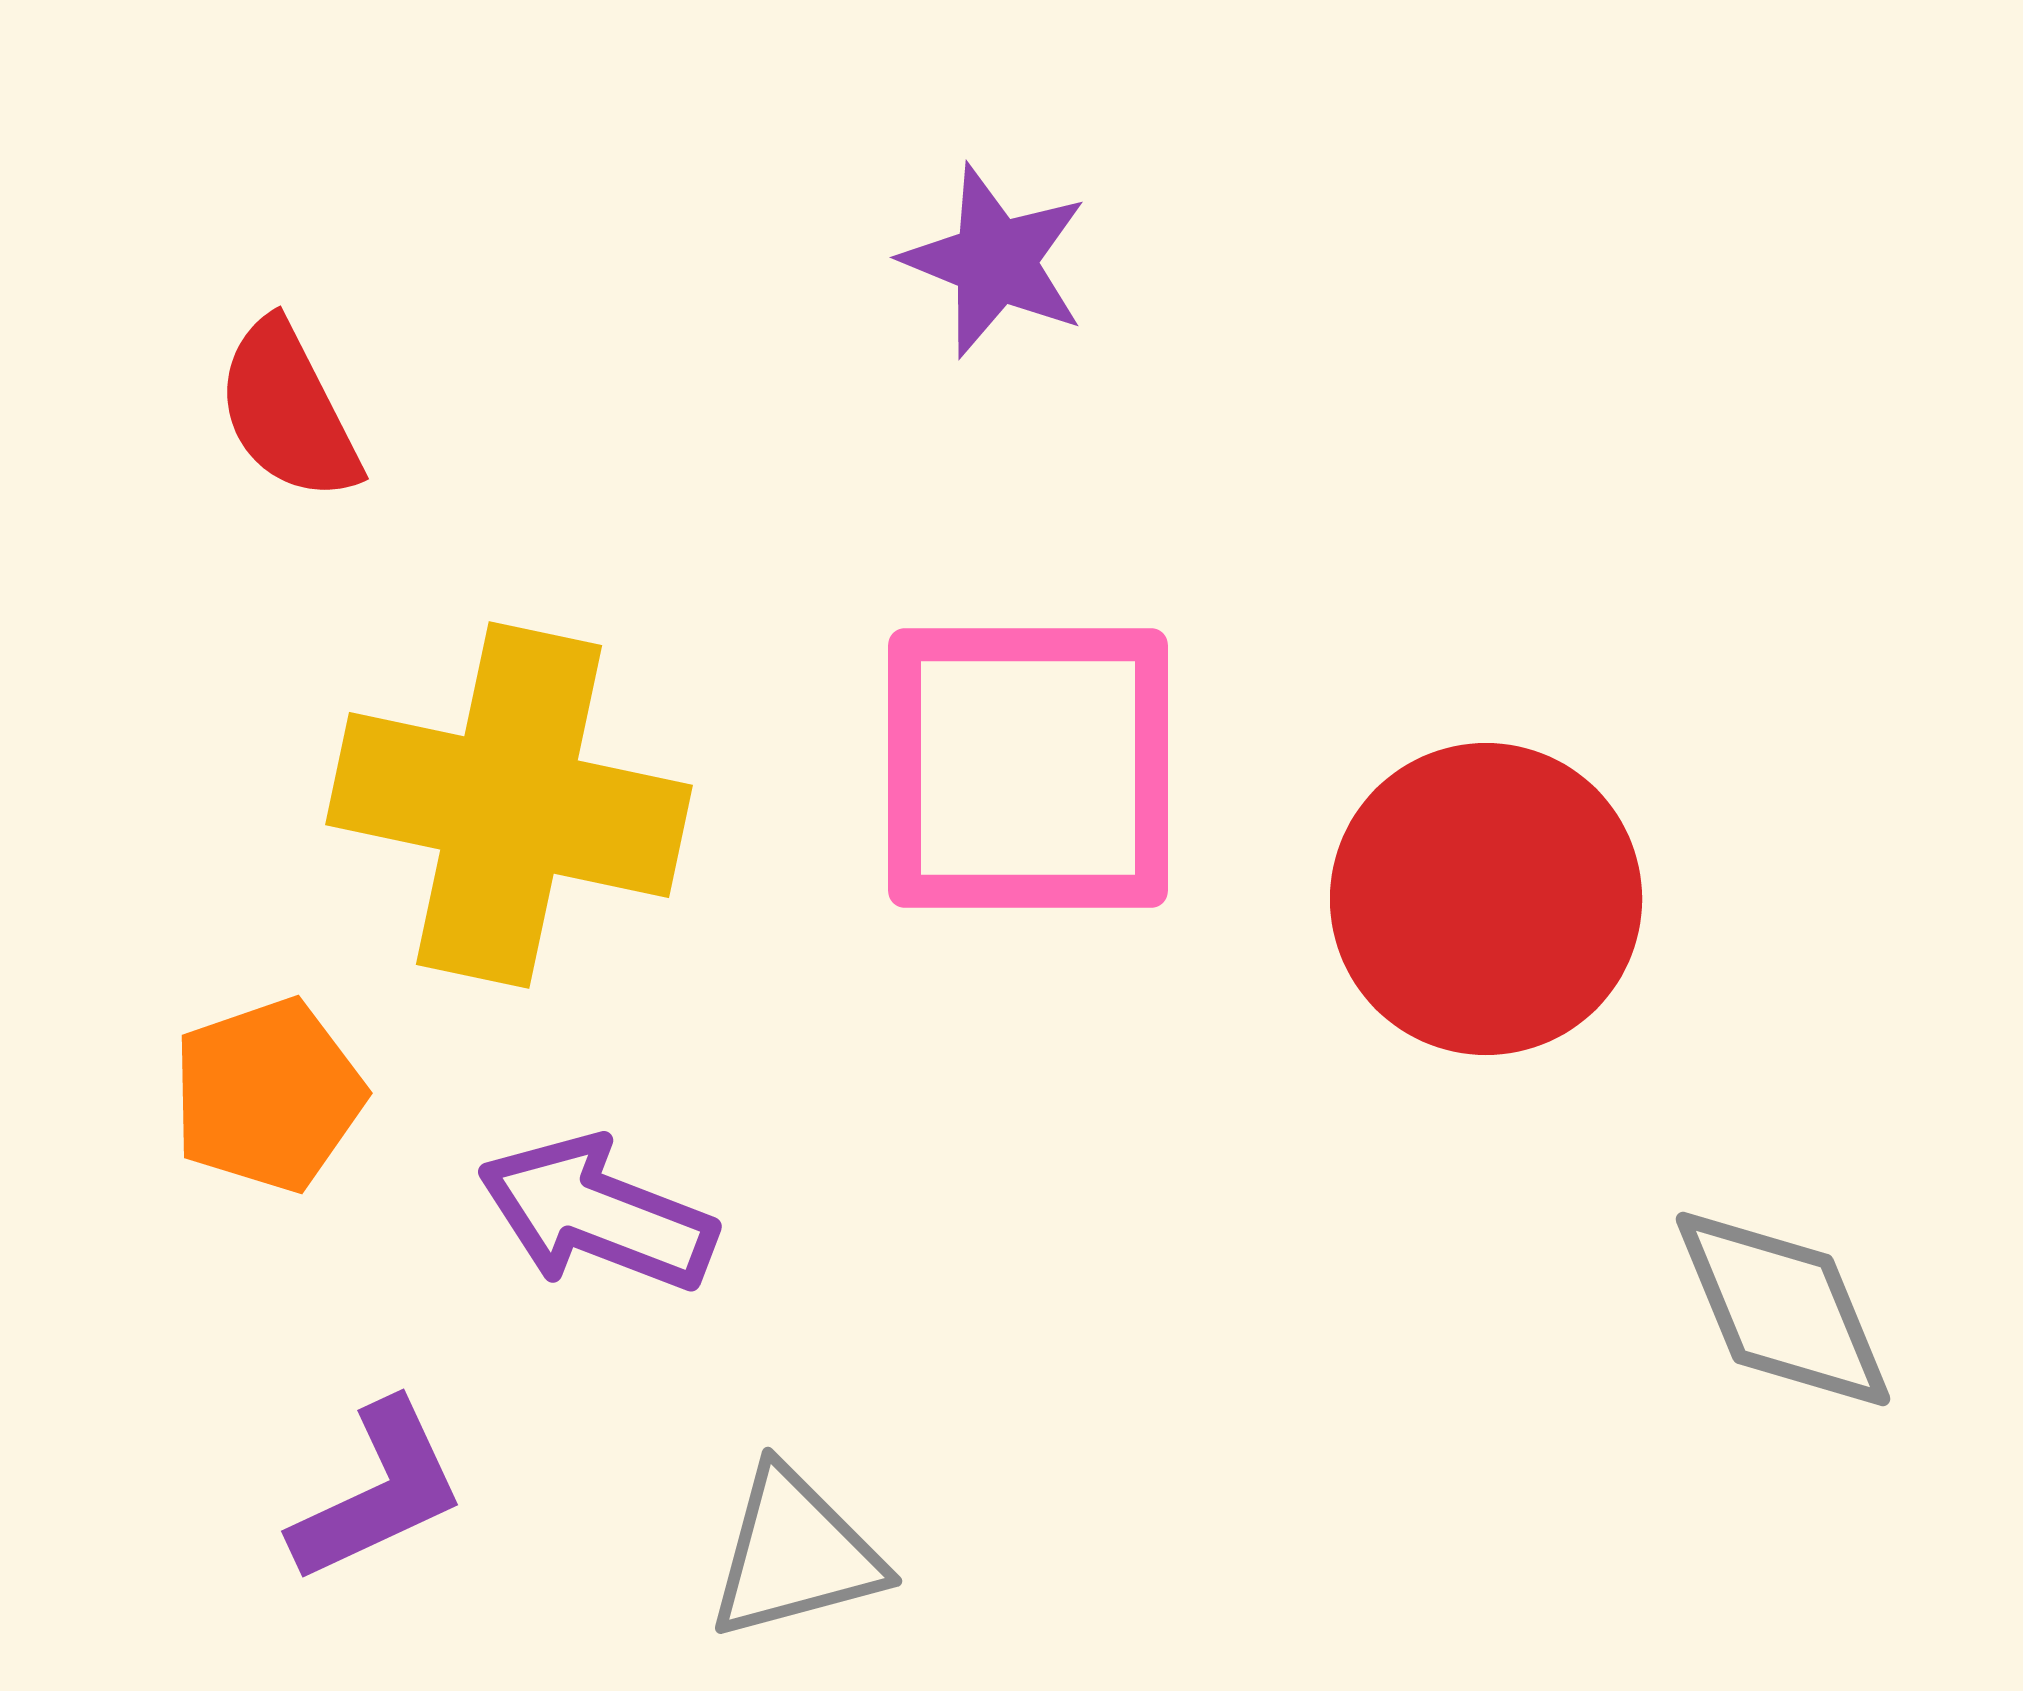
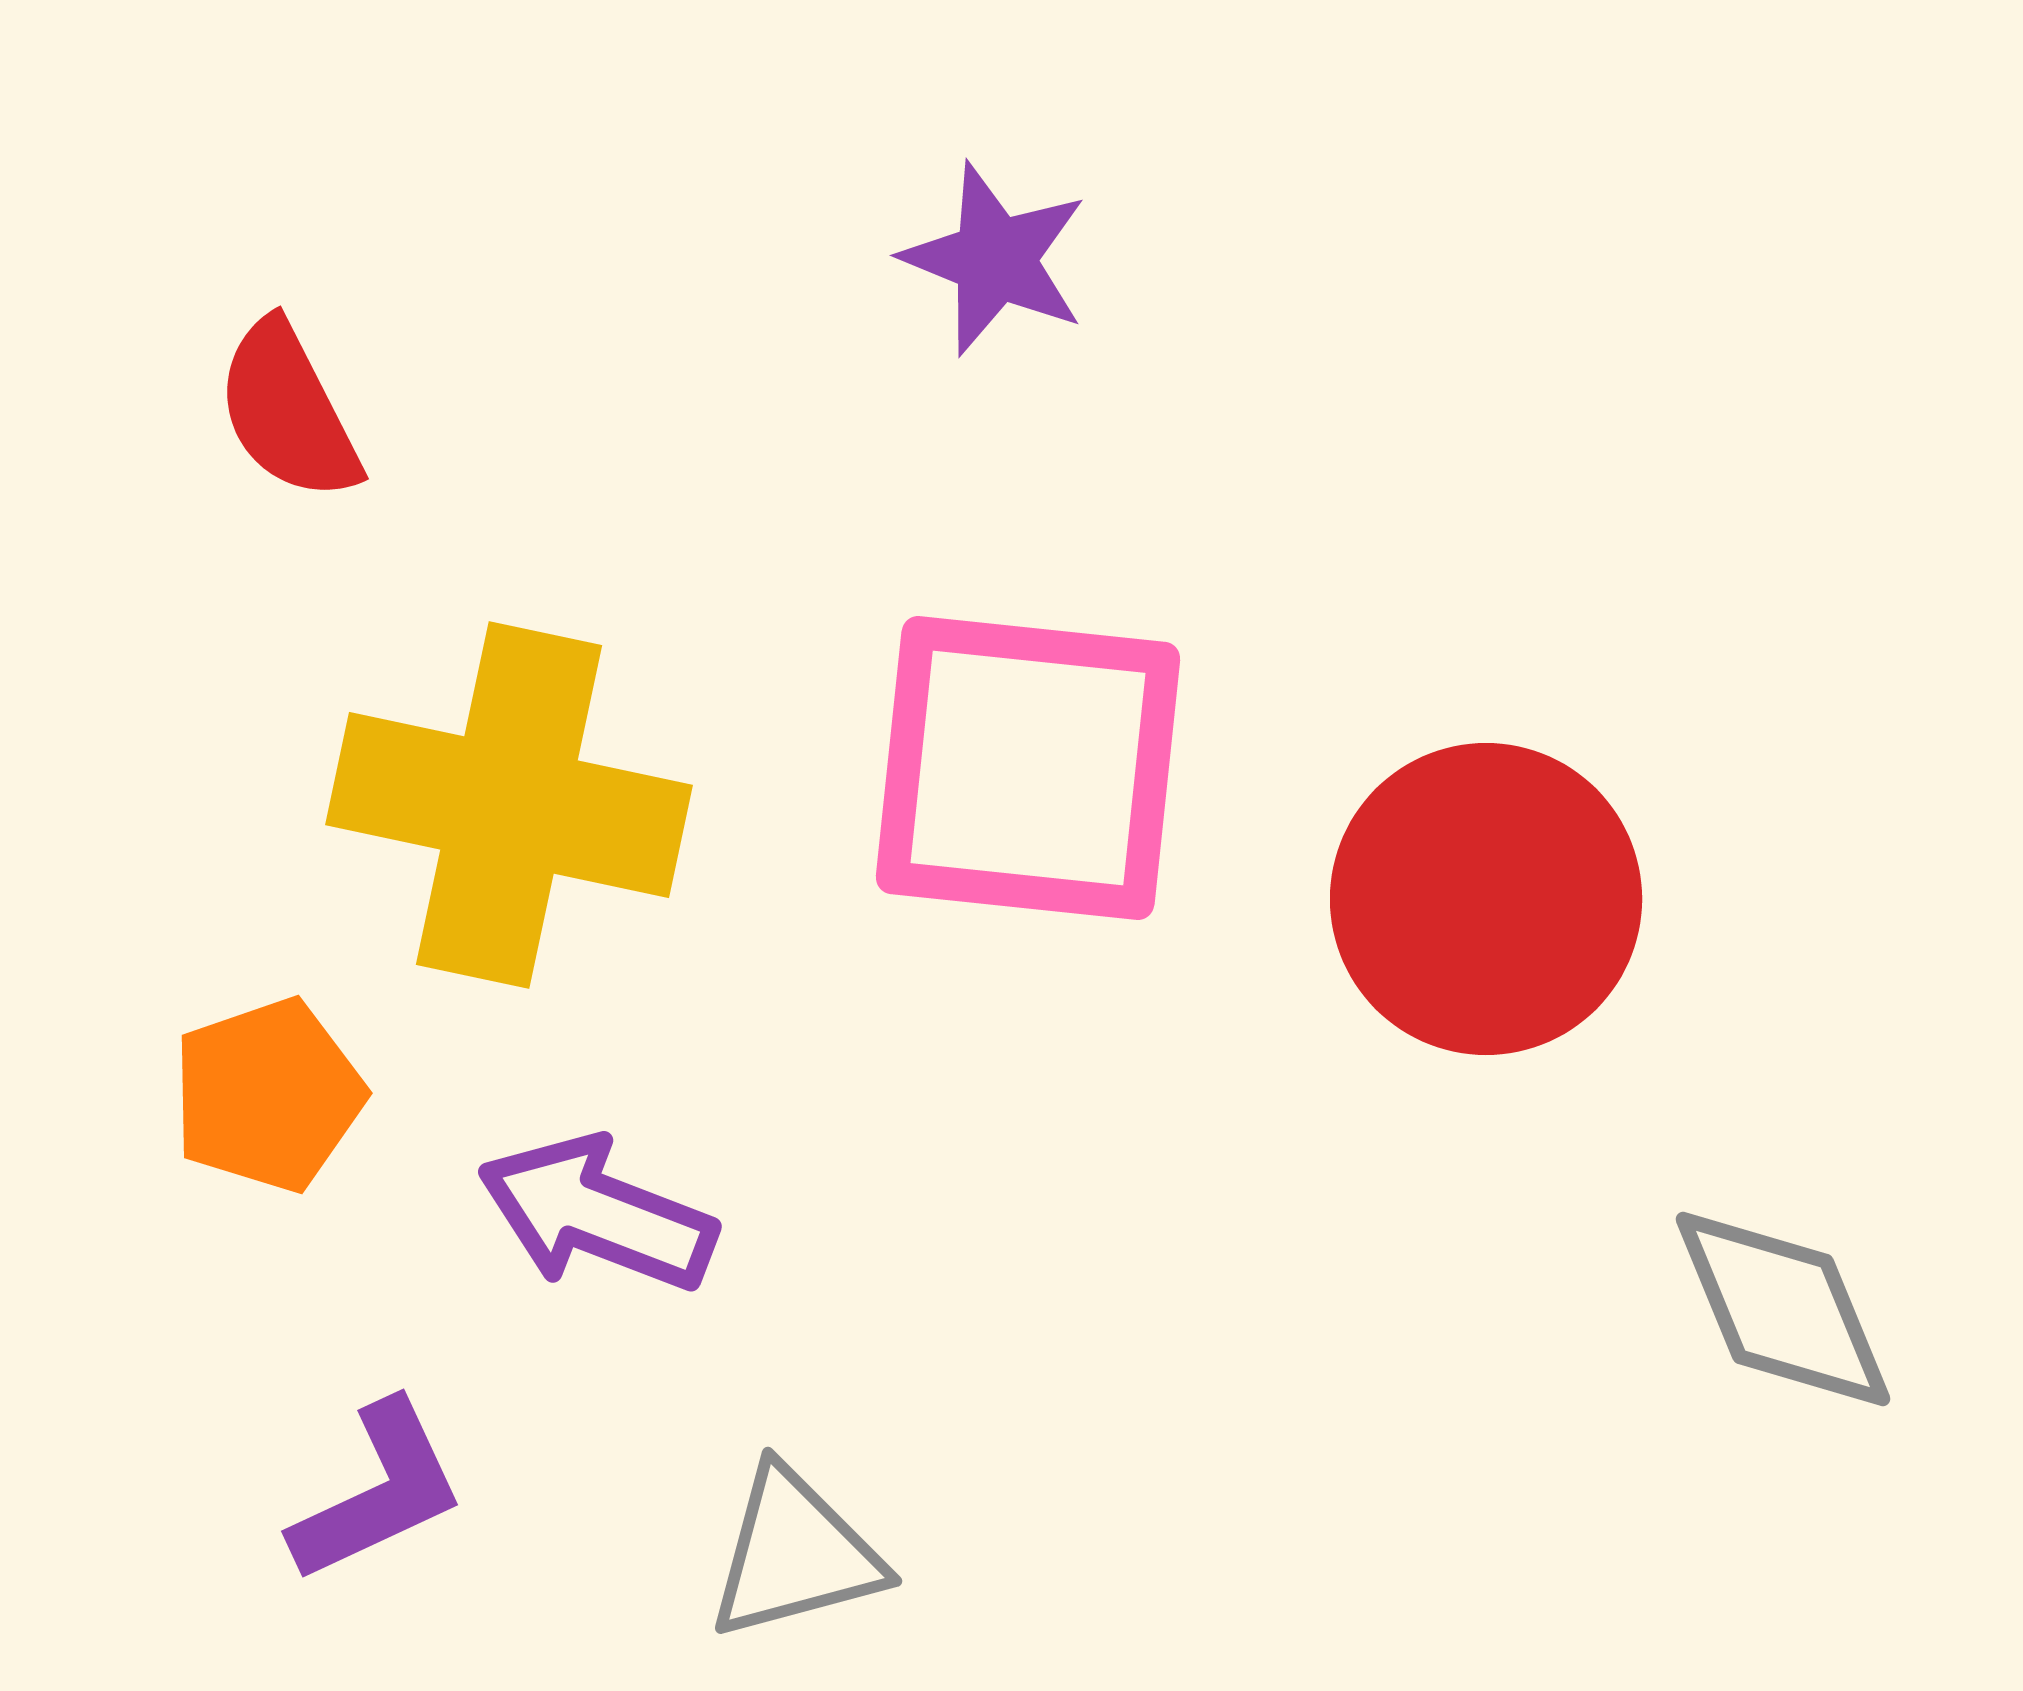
purple star: moved 2 px up
pink square: rotated 6 degrees clockwise
